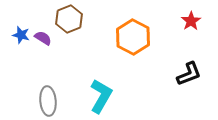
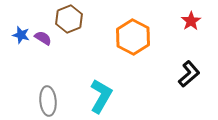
black L-shape: rotated 20 degrees counterclockwise
